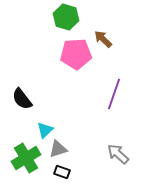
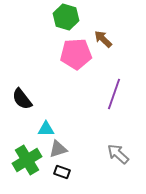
cyan triangle: moved 1 px right, 1 px up; rotated 42 degrees clockwise
green cross: moved 1 px right, 2 px down
